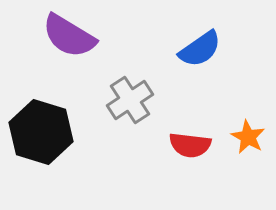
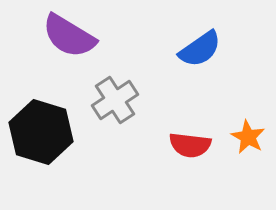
gray cross: moved 15 px left
